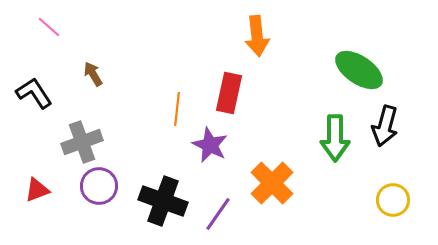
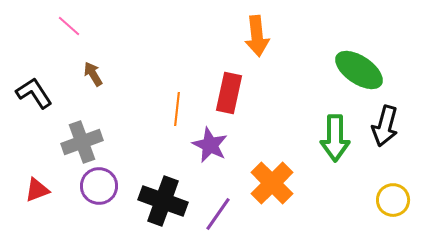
pink line: moved 20 px right, 1 px up
